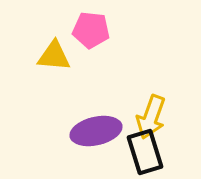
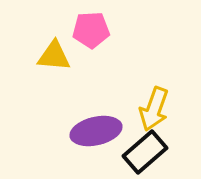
pink pentagon: rotated 9 degrees counterclockwise
yellow arrow: moved 3 px right, 8 px up
black rectangle: rotated 66 degrees clockwise
